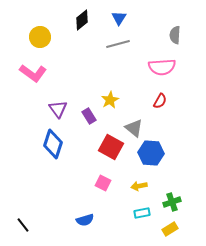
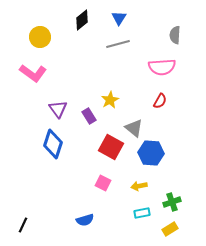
black line: rotated 63 degrees clockwise
